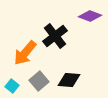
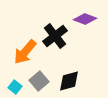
purple diamond: moved 5 px left, 3 px down
orange arrow: moved 1 px up
black diamond: moved 1 px down; rotated 20 degrees counterclockwise
cyan square: moved 3 px right, 1 px down
